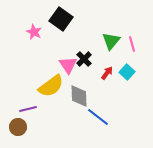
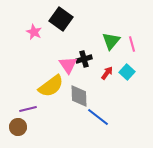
black cross: rotated 28 degrees clockwise
